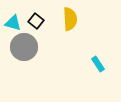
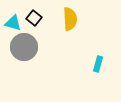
black square: moved 2 px left, 3 px up
cyan rectangle: rotated 49 degrees clockwise
